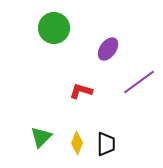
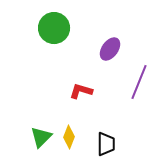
purple ellipse: moved 2 px right
purple line: rotated 32 degrees counterclockwise
yellow diamond: moved 8 px left, 6 px up
